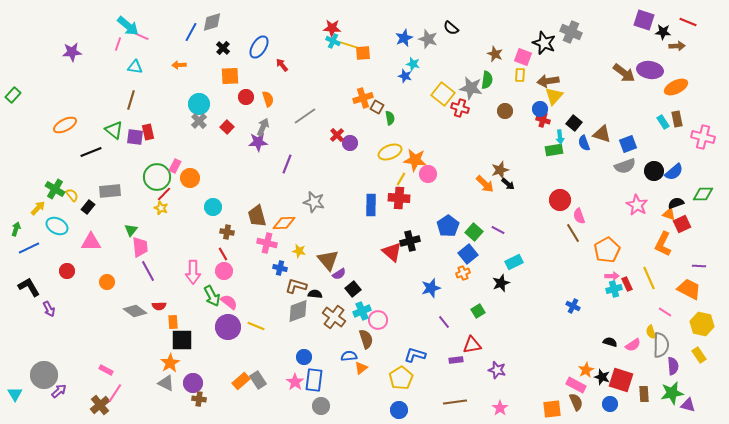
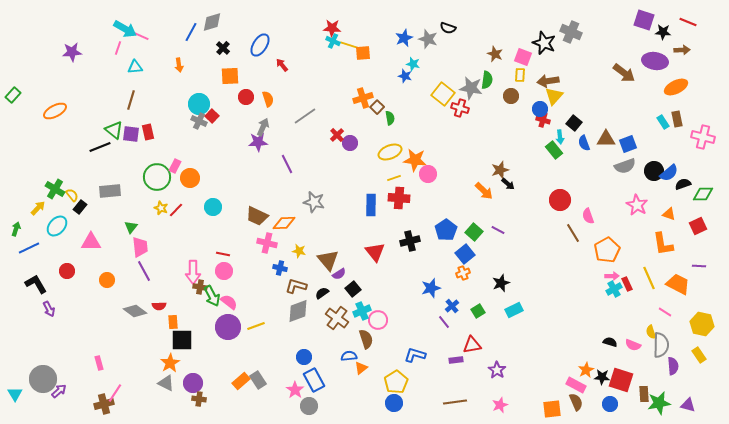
cyan arrow at (128, 26): moved 3 px left, 3 px down; rotated 10 degrees counterclockwise
black semicircle at (451, 28): moved 3 px left; rotated 21 degrees counterclockwise
pink line at (118, 44): moved 4 px down
brown arrow at (677, 46): moved 5 px right, 4 px down
blue ellipse at (259, 47): moved 1 px right, 2 px up
orange arrow at (179, 65): rotated 96 degrees counterclockwise
cyan triangle at (135, 67): rotated 14 degrees counterclockwise
purple ellipse at (650, 70): moved 5 px right, 9 px up
brown square at (377, 107): rotated 16 degrees clockwise
brown circle at (505, 111): moved 6 px right, 15 px up
gray cross at (199, 121): rotated 21 degrees counterclockwise
orange ellipse at (65, 125): moved 10 px left, 14 px up
red square at (227, 127): moved 15 px left, 11 px up
brown triangle at (602, 134): moved 4 px right, 5 px down; rotated 18 degrees counterclockwise
purple square at (135, 137): moved 4 px left, 3 px up
green rectangle at (554, 150): rotated 60 degrees clockwise
black line at (91, 152): moved 9 px right, 5 px up
purple line at (287, 164): rotated 48 degrees counterclockwise
blue semicircle at (674, 172): moved 5 px left, 1 px down
yellow line at (401, 179): moved 7 px left, 1 px up; rotated 40 degrees clockwise
orange arrow at (485, 184): moved 1 px left, 7 px down
red line at (164, 194): moved 12 px right, 16 px down
black semicircle at (676, 203): moved 7 px right, 19 px up
black rectangle at (88, 207): moved 8 px left
brown trapezoid at (257, 216): rotated 50 degrees counterclockwise
pink semicircle at (579, 216): moved 9 px right
red square at (682, 224): moved 16 px right, 2 px down
cyan ellipse at (57, 226): rotated 75 degrees counterclockwise
blue pentagon at (448, 226): moved 2 px left, 4 px down
green triangle at (131, 230): moved 3 px up
brown cross at (227, 232): moved 27 px left, 55 px down
orange L-shape at (663, 244): rotated 35 degrees counterclockwise
red triangle at (392, 252): moved 17 px left; rotated 10 degrees clockwise
red line at (223, 254): rotated 48 degrees counterclockwise
blue square at (468, 254): moved 3 px left
cyan rectangle at (514, 262): moved 48 px down
purple line at (148, 271): moved 4 px left
orange circle at (107, 282): moved 2 px up
black L-shape at (29, 287): moved 7 px right, 3 px up
cyan cross at (614, 289): rotated 14 degrees counterclockwise
orange trapezoid at (689, 289): moved 11 px left, 5 px up
black semicircle at (315, 294): moved 7 px right, 1 px up; rotated 40 degrees counterclockwise
blue cross at (573, 306): moved 121 px left; rotated 24 degrees clockwise
brown cross at (334, 317): moved 3 px right, 1 px down
yellow line at (256, 326): rotated 42 degrees counterclockwise
pink semicircle at (633, 345): rotated 56 degrees clockwise
pink rectangle at (106, 370): moved 7 px left, 7 px up; rotated 48 degrees clockwise
purple star at (497, 370): rotated 18 degrees clockwise
gray circle at (44, 375): moved 1 px left, 4 px down
black star at (602, 377): rotated 14 degrees counterclockwise
yellow pentagon at (401, 378): moved 5 px left, 4 px down
blue rectangle at (314, 380): rotated 35 degrees counterclockwise
pink star at (295, 382): moved 8 px down
green star at (672, 393): moved 13 px left, 10 px down
brown cross at (100, 405): moved 4 px right, 1 px up; rotated 24 degrees clockwise
gray circle at (321, 406): moved 12 px left
pink star at (500, 408): moved 3 px up; rotated 14 degrees clockwise
blue circle at (399, 410): moved 5 px left, 7 px up
